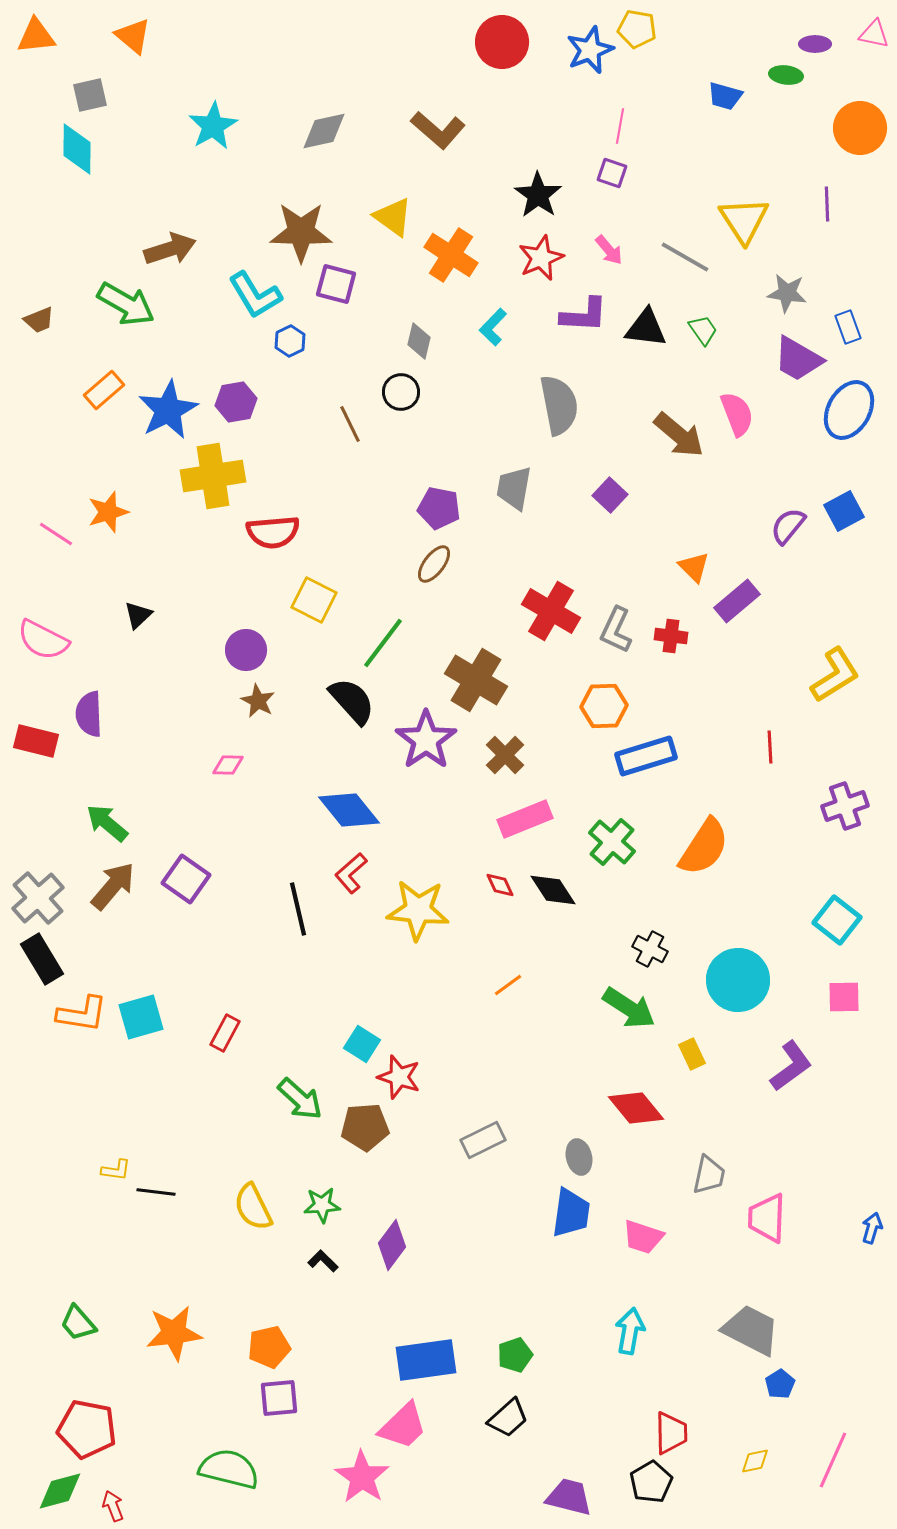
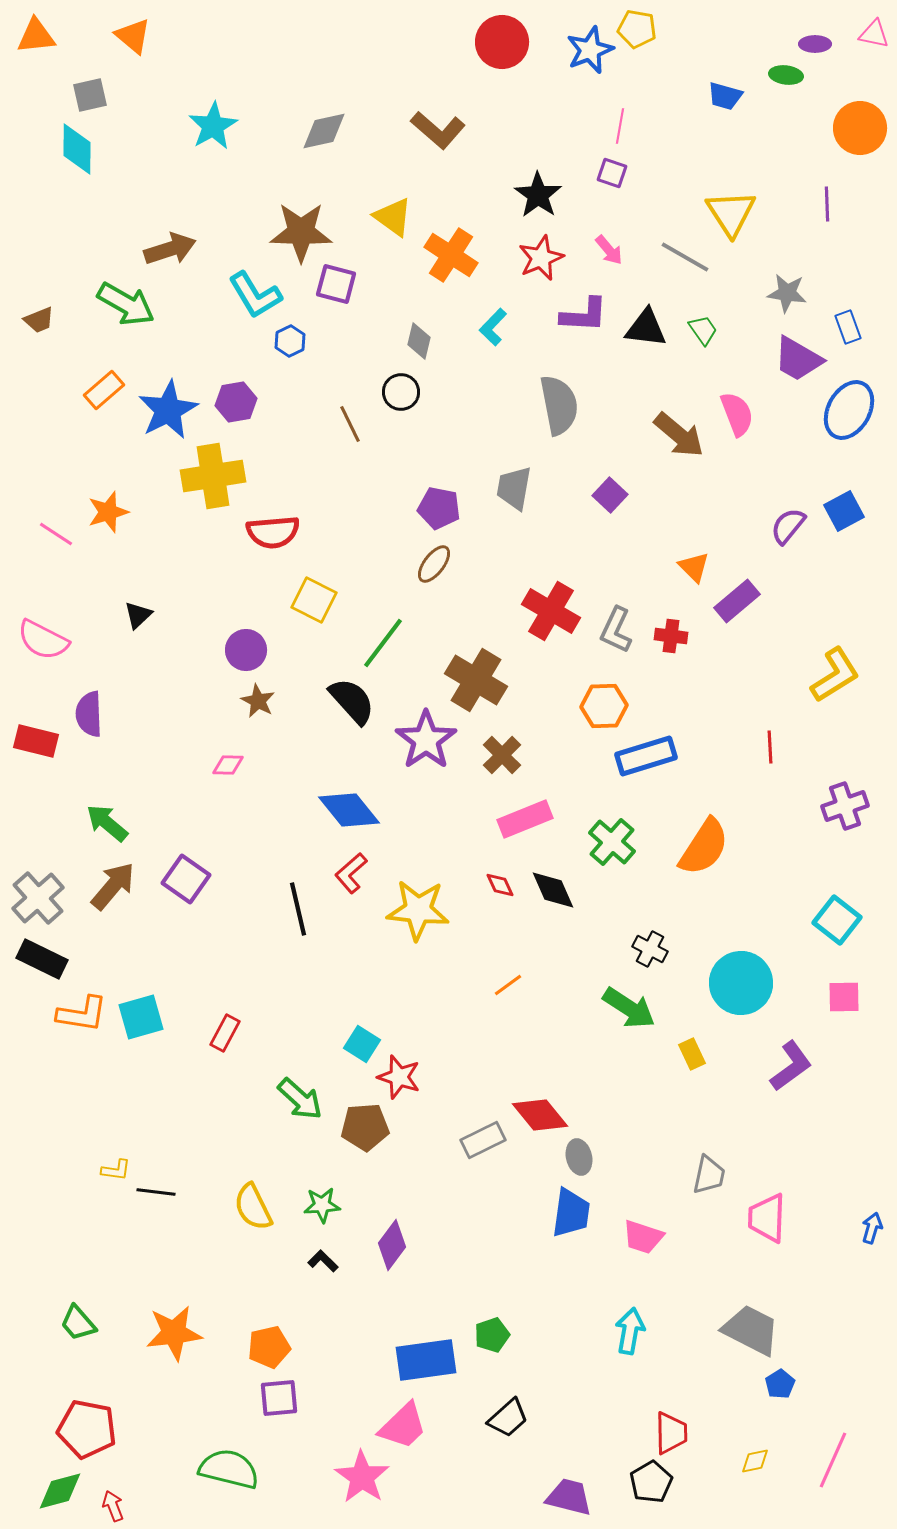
yellow triangle at (744, 220): moved 13 px left, 7 px up
brown cross at (505, 755): moved 3 px left
black diamond at (553, 890): rotated 9 degrees clockwise
black rectangle at (42, 959): rotated 33 degrees counterclockwise
cyan circle at (738, 980): moved 3 px right, 3 px down
red diamond at (636, 1108): moved 96 px left, 7 px down
green pentagon at (515, 1355): moved 23 px left, 20 px up
